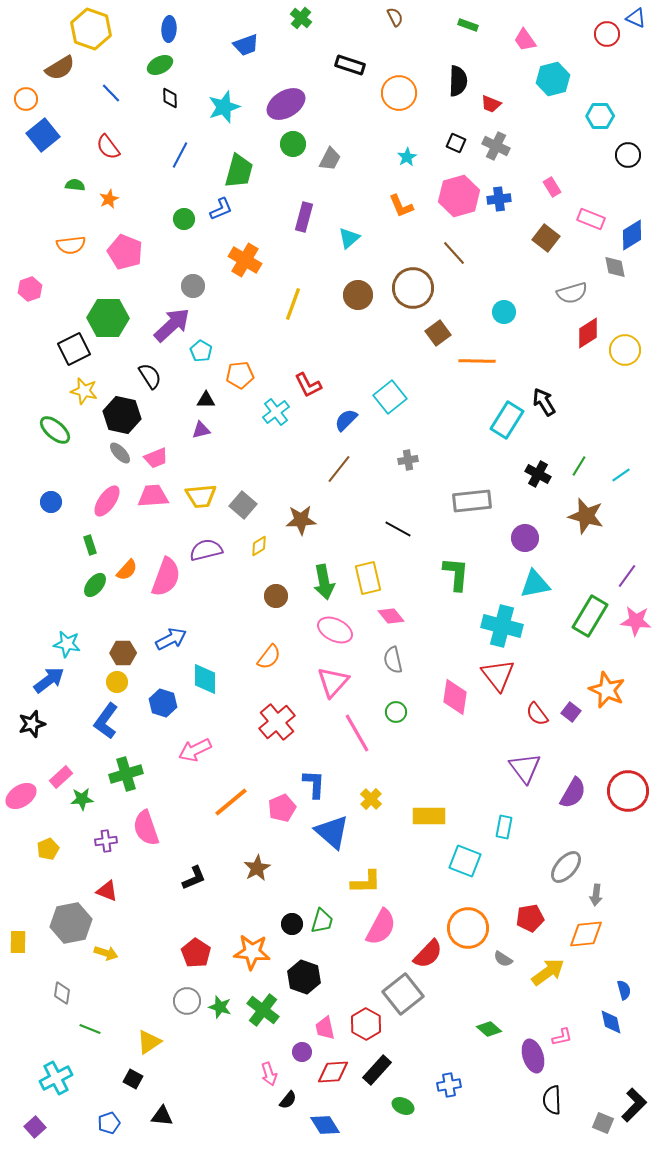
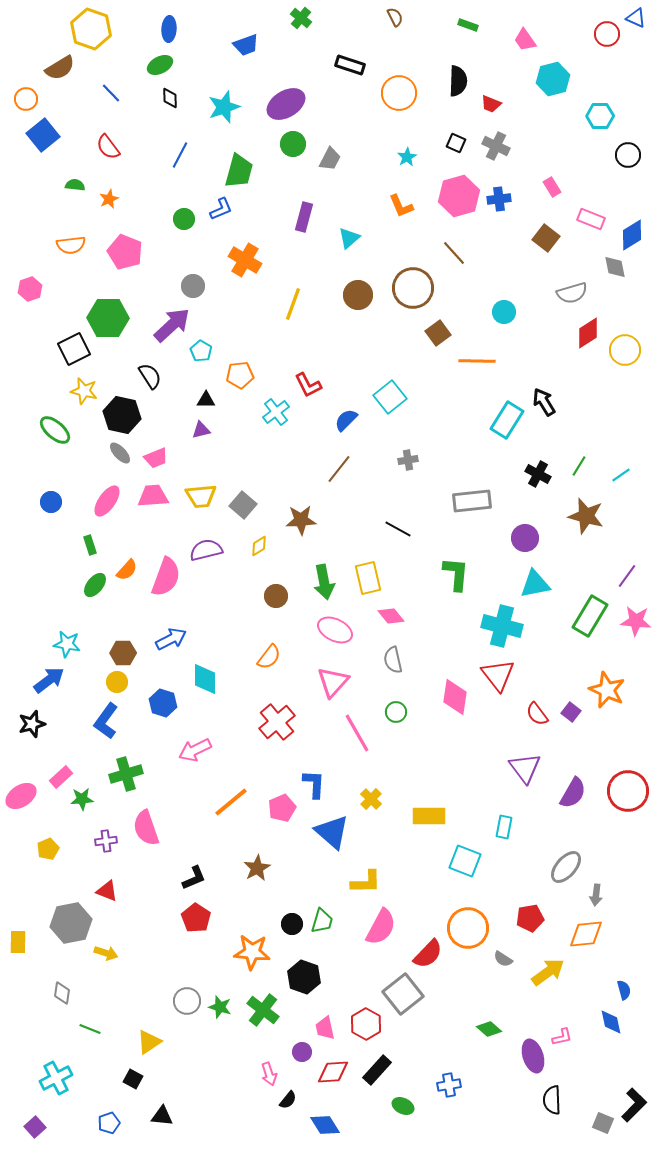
red pentagon at (196, 953): moved 35 px up
